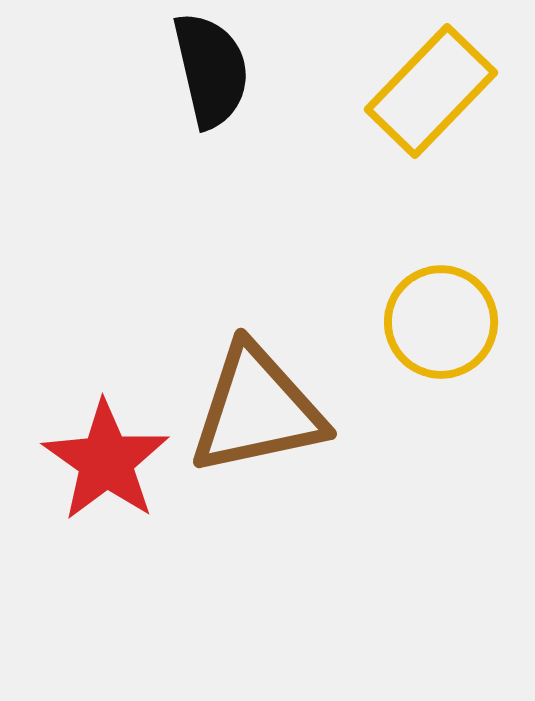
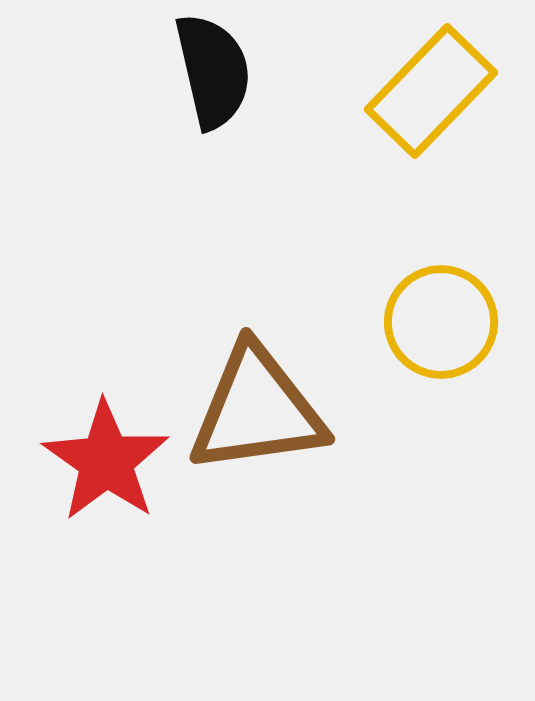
black semicircle: moved 2 px right, 1 px down
brown triangle: rotated 4 degrees clockwise
